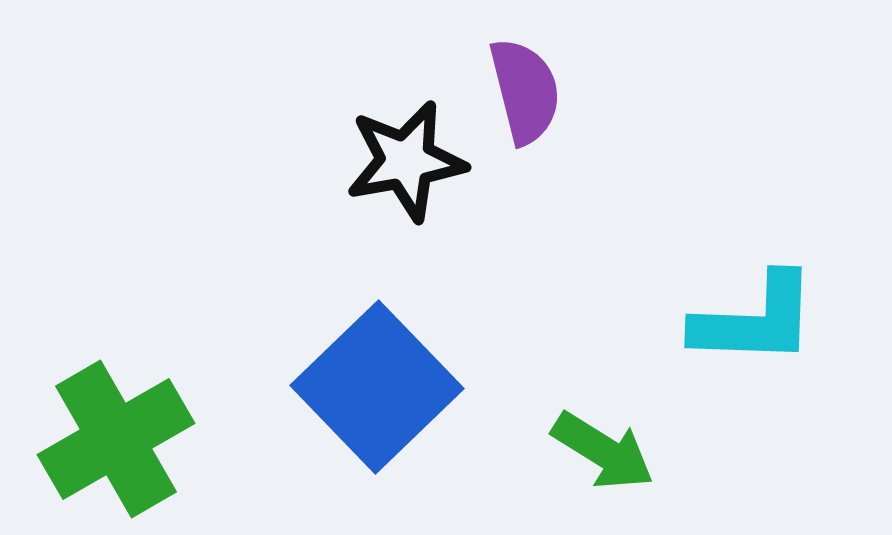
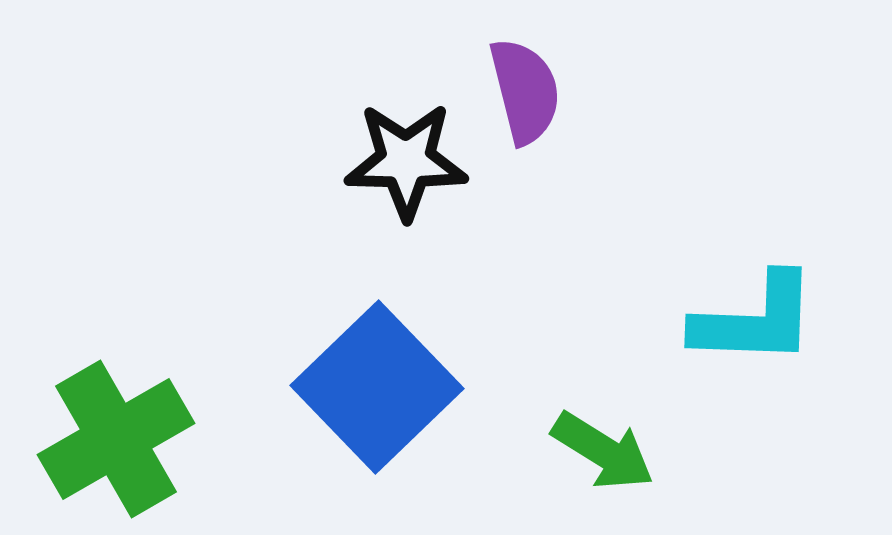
black star: rotated 11 degrees clockwise
